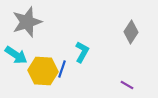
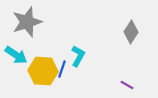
cyan L-shape: moved 4 px left, 4 px down
